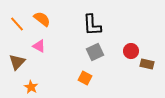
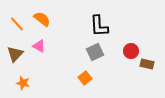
black L-shape: moved 7 px right, 1 px down
brown triangle: moved 2 px left, 8 px up
orange square: rotated 24 degrees clockwise
orange star: moved 8 px left, 4 px up; rotated 16 degrees counterclockwise
